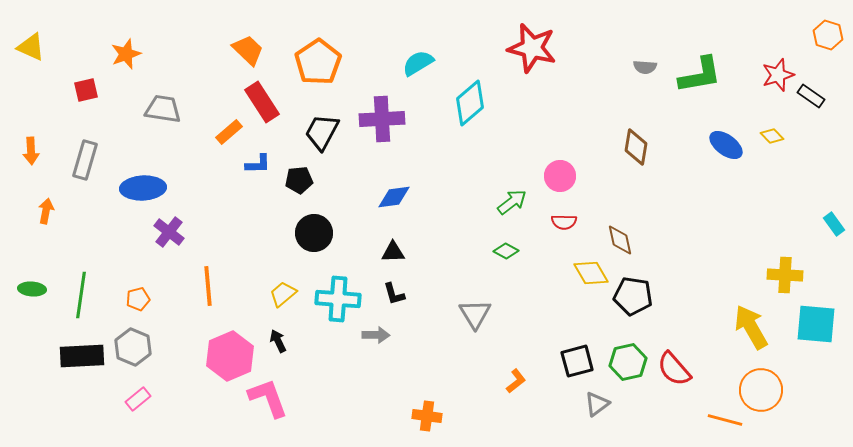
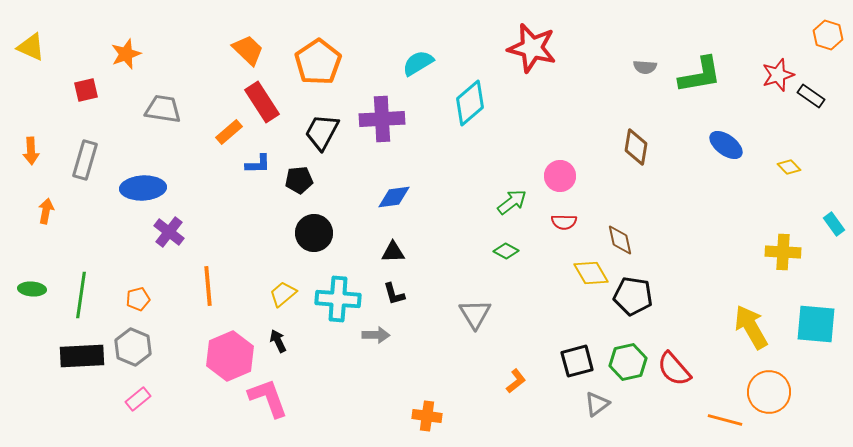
yellow diamond at (772, 136): moved 17 px right, 31 px down
yellow cross at (785, 275): moved 2 px left, 23 px up
orange circle at (761, 390): moved 8 px right, 2 px down
